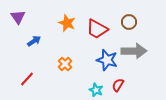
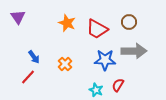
blue arrow: moved 16 px down; rotated 88 degrees clockwise
blue star: moved 2 px left; rotated 15 degrees counterclockwise
red line: moved 1 px right, 2 px up
